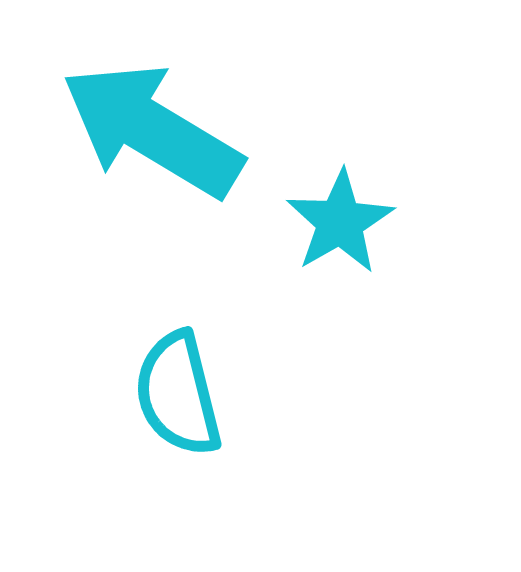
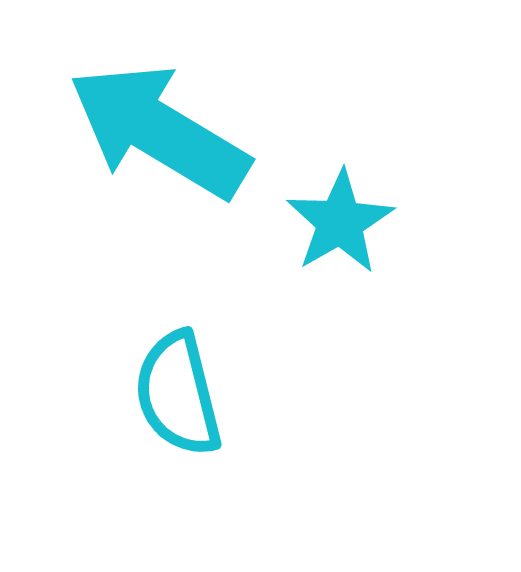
cyan arrow: moved 7 px right, 1 px down
